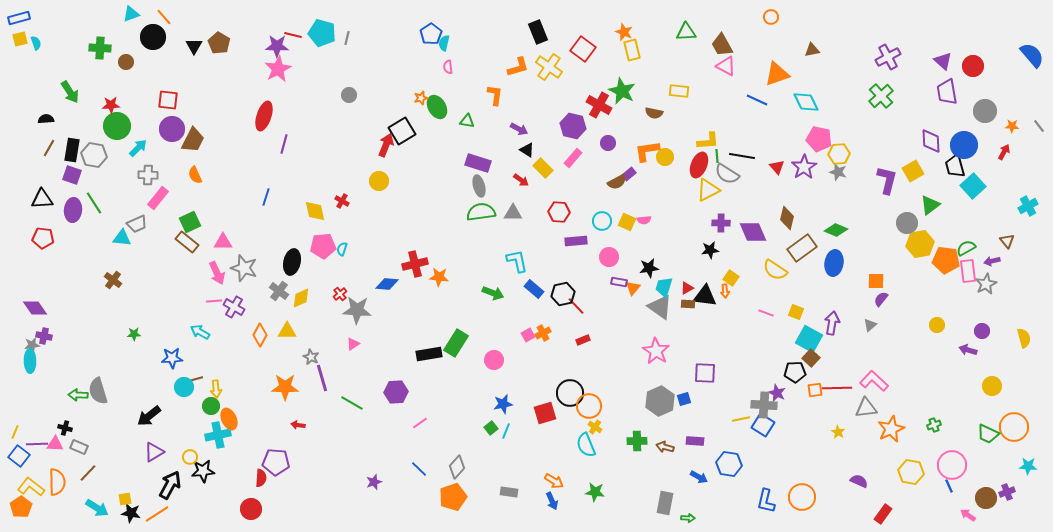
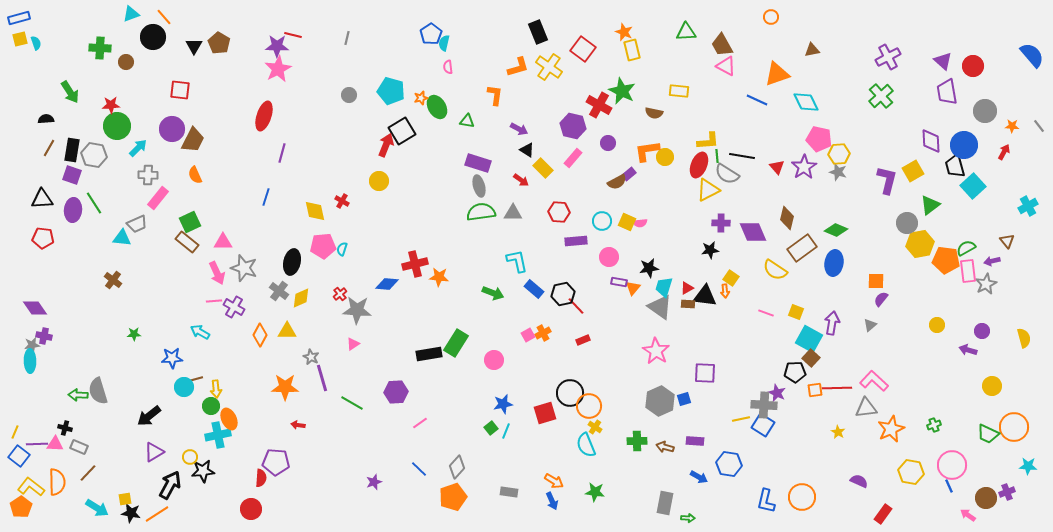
cyan pentagon at (322, 33): moved 69 px right, 58 px down
red square at (168, 100): moved 12 px right, 10 px up
purple line at (284, 144): moved 2 px left, 9 px down
pink semicircle at (644, 220): moved 4 px left, 3 px down
